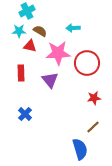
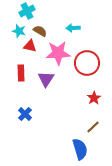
cyan star: rotated 16 degrees clockwise
purple triangle: moved 4 px left, 1 px up; rotated 12 degrees clockwise
red star: rotated 24 degrees counterclockwise
